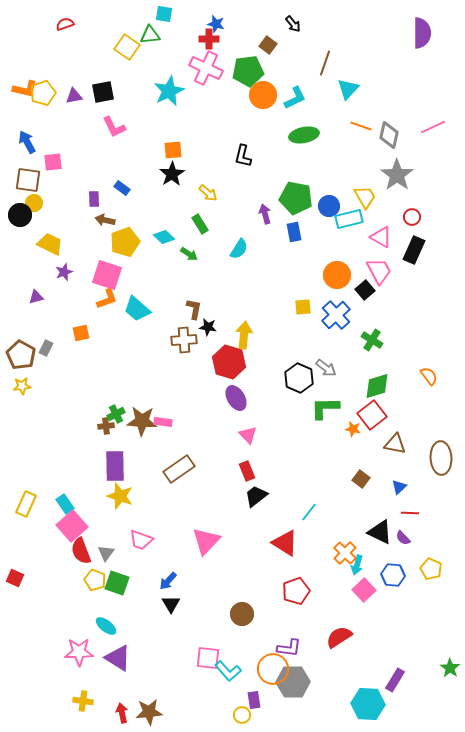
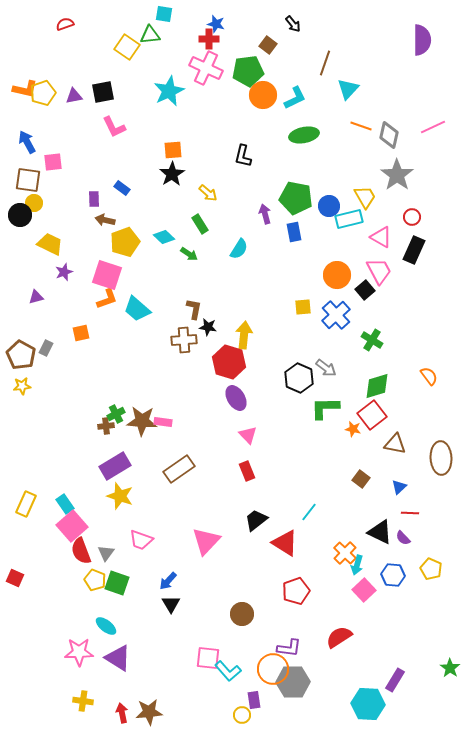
purple semicircle at (422, 33): moved 7 px down
purple rectangle at (115, 466): rotated 60 degrees clockwise
black trapezoid at (256, 496): moved 24 px down
